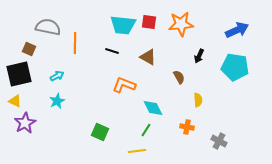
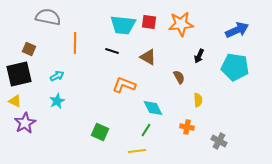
gray semicircle: moved 10 px up
